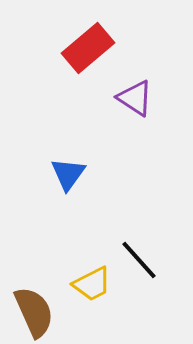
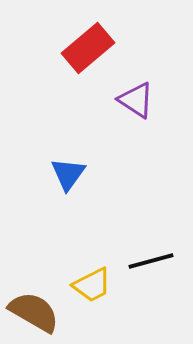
purple triangle: moved 1 px right, 2 px down
black line: moved 12 px right, 1 px down; rotated 63 degrees counterclockwise
yellow trapezoid: moved 1 px down
brown semicircle: rotated 36 degrees counterclockwise
